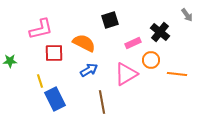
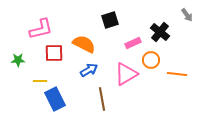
orange semicircle: moved 1 px down
green star: moved 8 px right, 1 px up
yellow line: rotated 72 degrees counterclockwise
brown line: moved 3 px up
